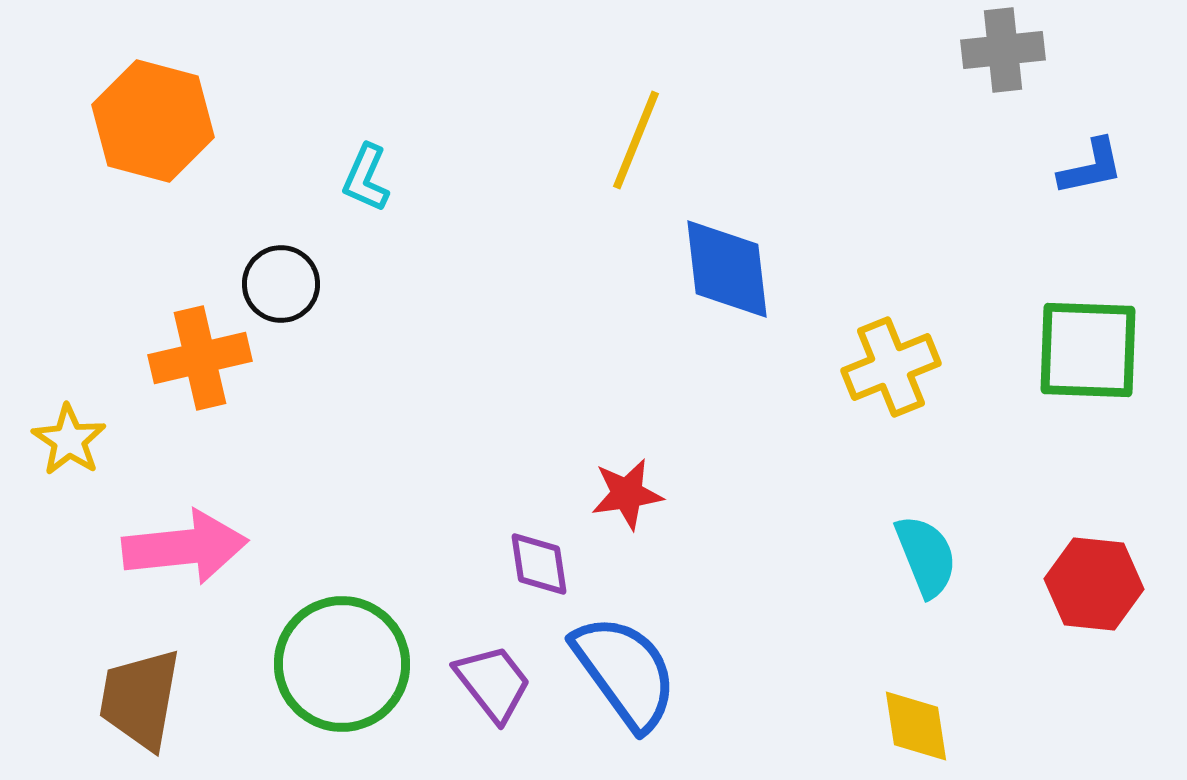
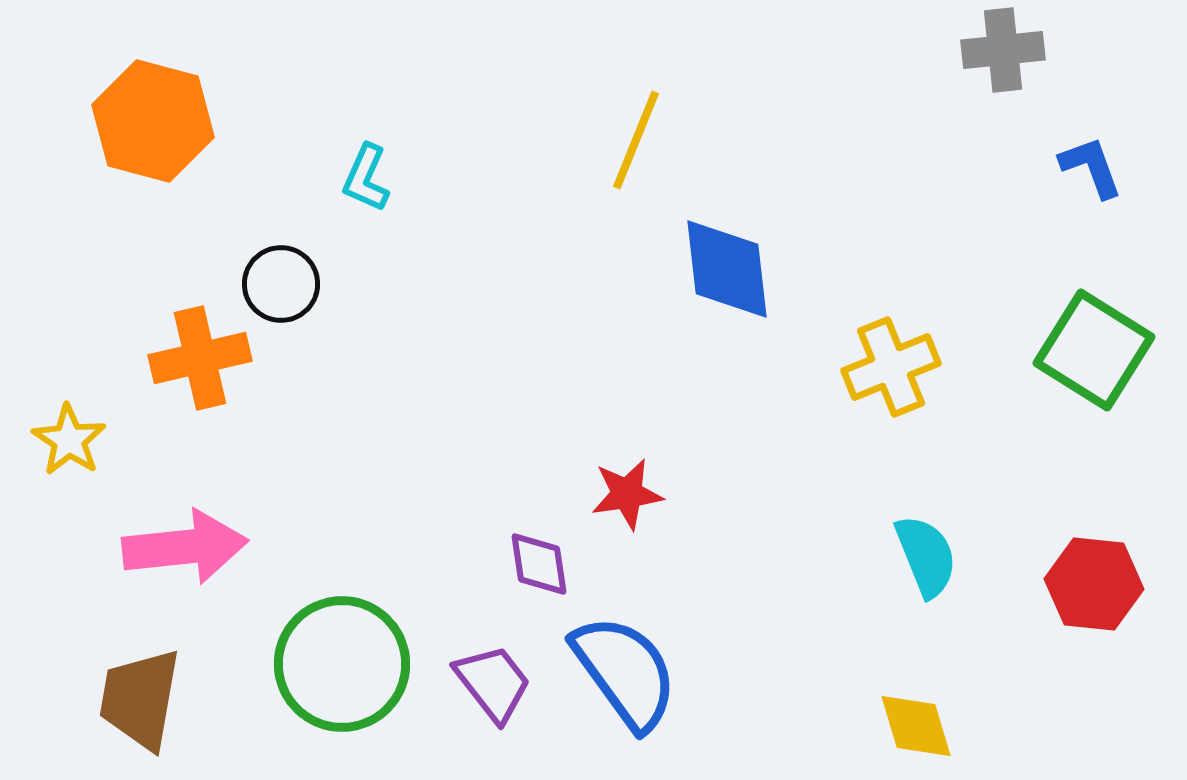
blue L-shape: rotated 98 degrees counterclockwise
green square: moved 6 px right; rotated 30 degrees clockwise
yellow diamond: rotated 8 degrees counterclockwise
